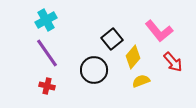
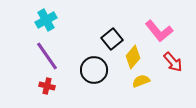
purple line: moved 3 px down
